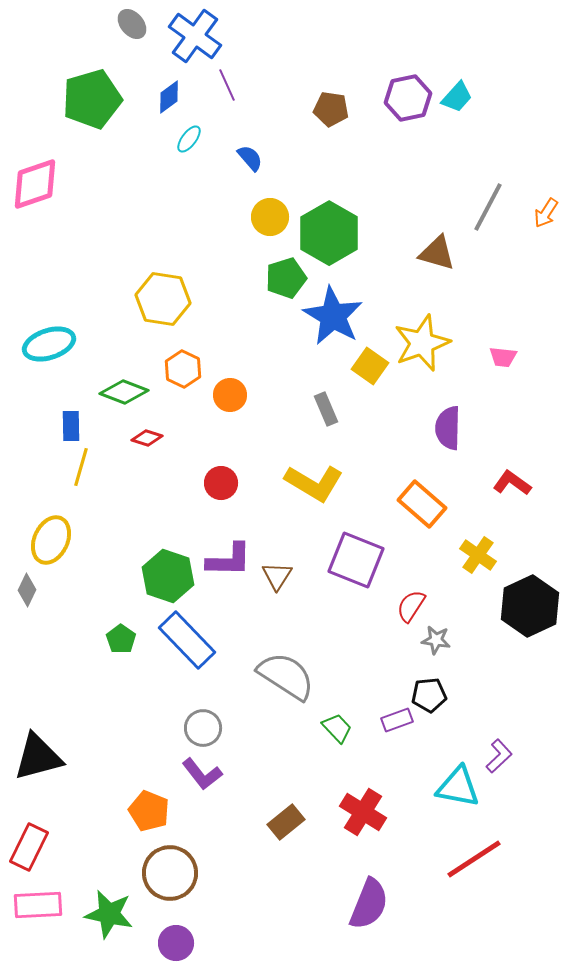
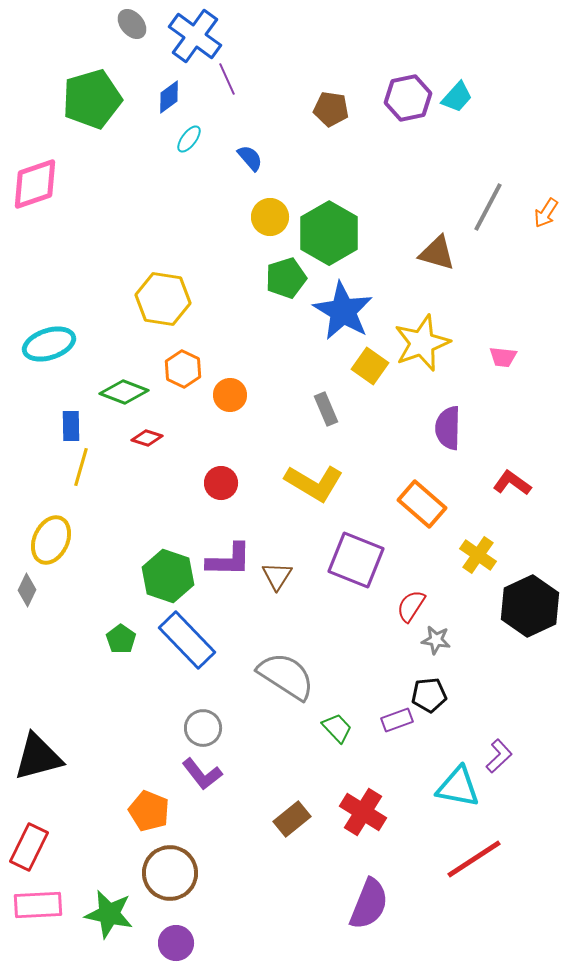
purple line at (227, 85): moved 6 px up
blue star at (333, 316): moved 10 px right, 5 px up
brown rectangle at (286, 822): moved 6 px right, 3 px up
